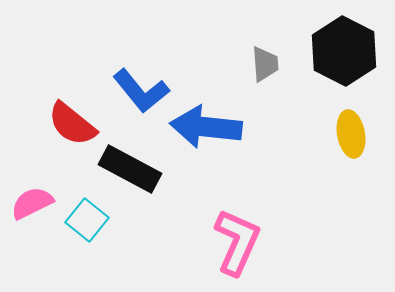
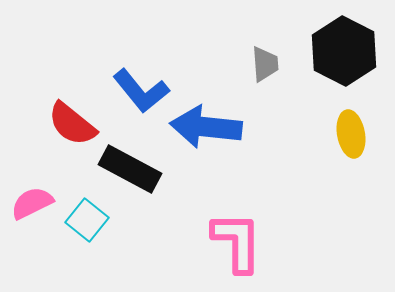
pink L-shape: rotated 24 degrees counterclockwise
